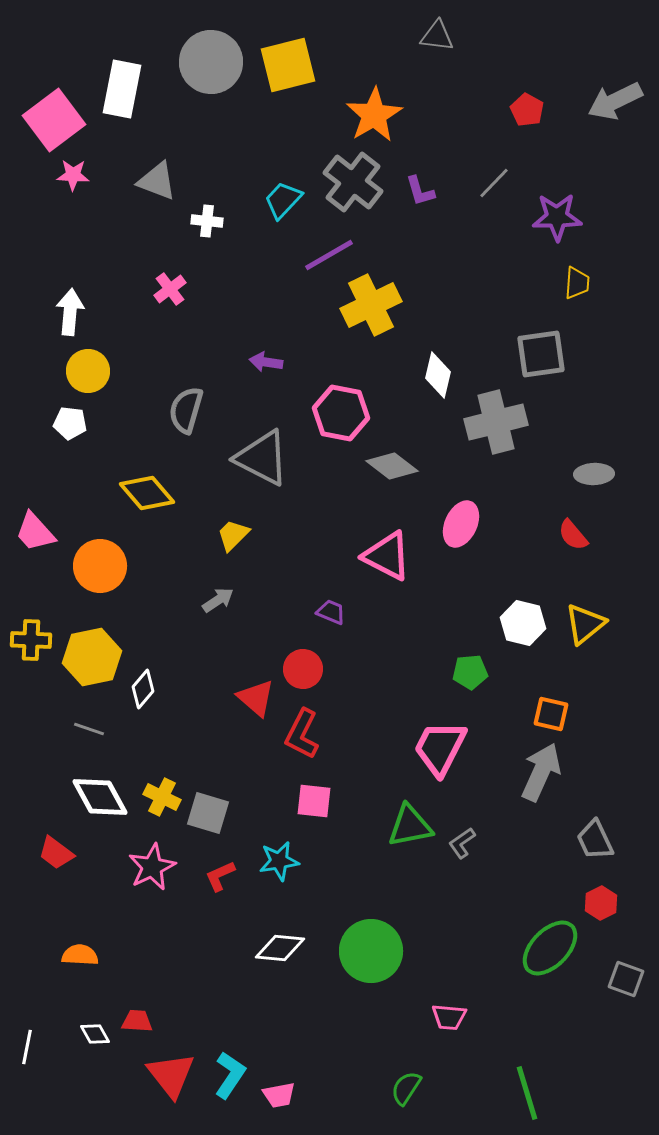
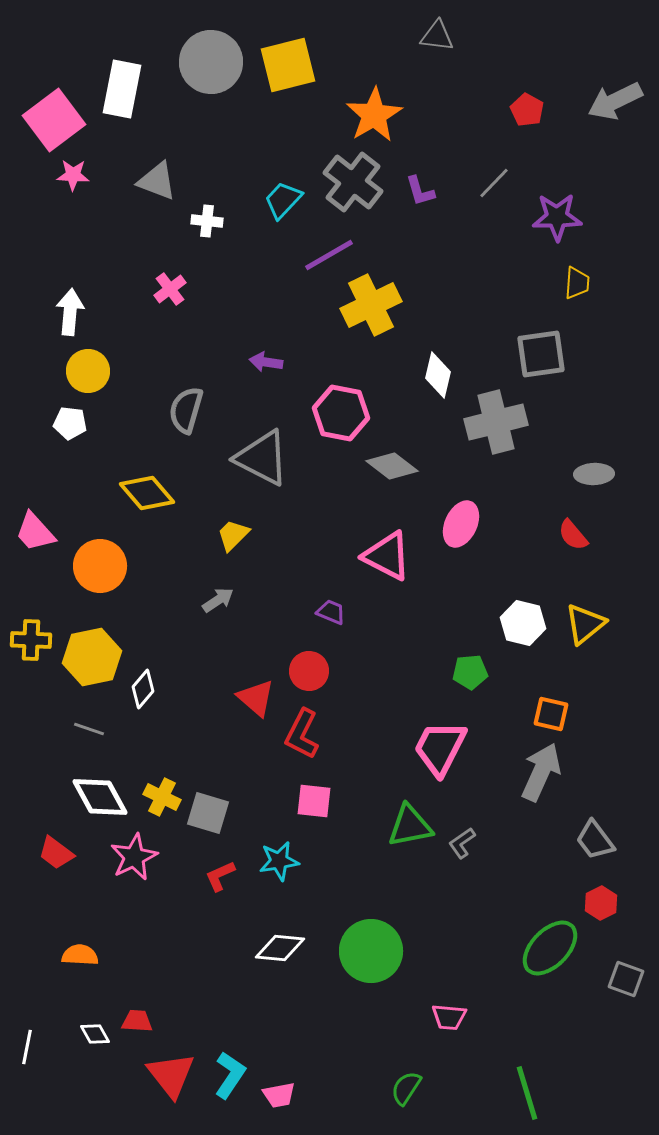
red circle at (303, 669): moved 6 px right, 2 px down
gray trapezoid at (595, 840): rotated 12 degrees counterclockwise
pink star at (152, 867): moved 18 px left, 10 px up
